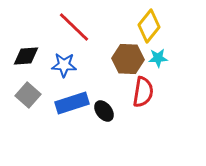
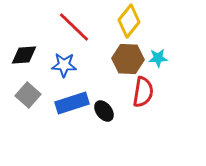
yellow diamond: moved 20 px left, 5 px up
black diamond: moved 2 px left, 1 px up
